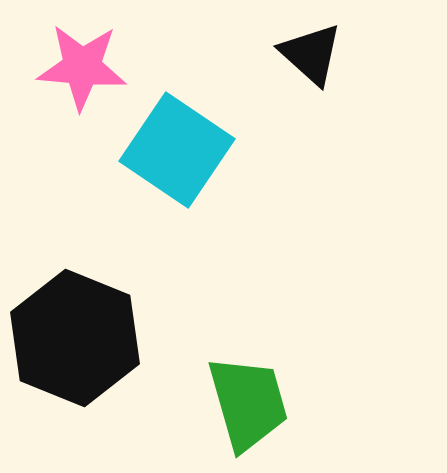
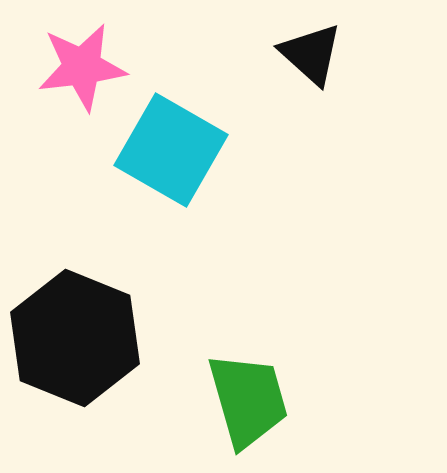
pink star: rotated 12 degrees counterclockwise
cyan square: moved 6 px left; rotated 4 degrees counterclockwise
green trapezoid: moved 3 px up
